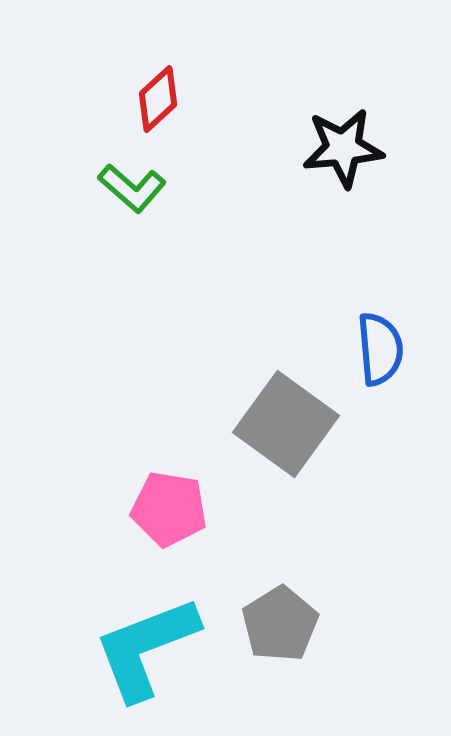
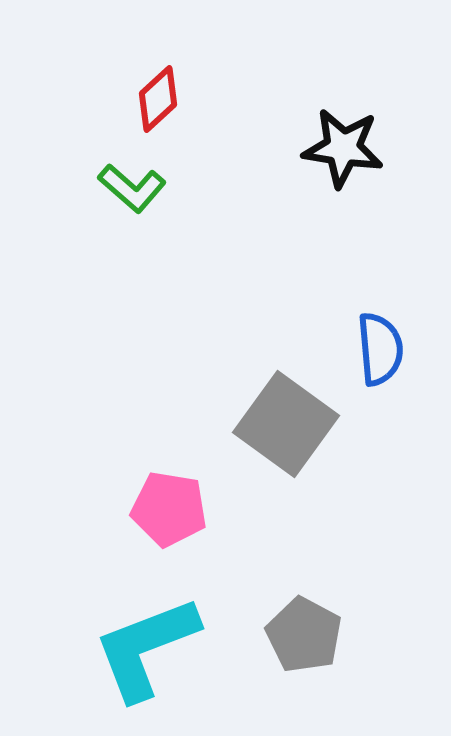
black star: rotated 14 degrees clockwise
gray pentagon: moved 24 px right, 11 px down; rotated 12 degrees counterclockwise
